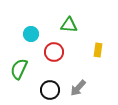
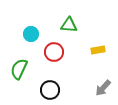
yellow rectangle: rotated 72 degrees clockwise
gray arrow: moved 25 px right
